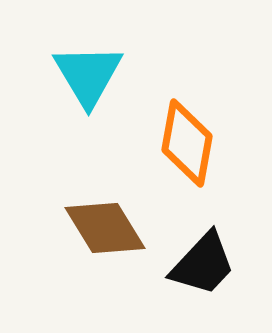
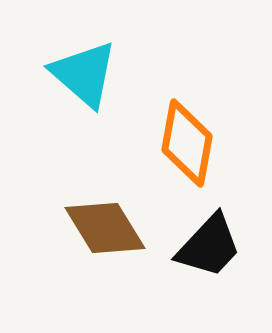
cyan triangle: moved 4 px left, 1 px up; rotated 18 degrees counterclockwise
black trapezoid: moved 6 px right, 18 px up
